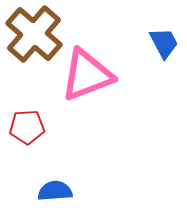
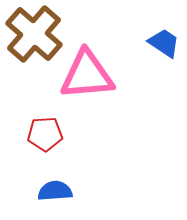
blue trapezoid: rotated 28 degrees counterclockwise
pink triangle: rotated 16 degrees clockwise
red pentagon: moved 18 px right, 7 px down
